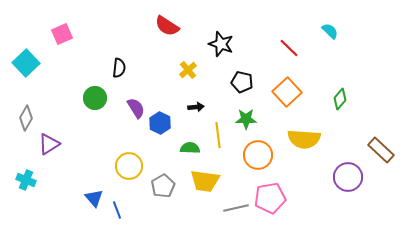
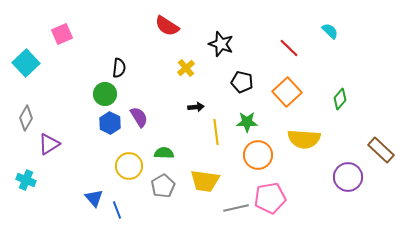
yellow cross: moved 2 px left, 2 px up
green circle: moved 10 px right, 4 px up
purple semicircle: moved 3 px right, 9 px down
green star: moved 1 px right, 3 px down
blue hexagon: moved 50 px left
yellow line: moved 2 px left, 3 px up
green semicircle: moved 26 px left, 5 px down
